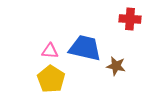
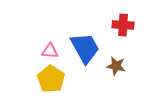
red cross: moved 7 px left, 6 px down
blue trapezoid: rotated 48 degrees clockwise
